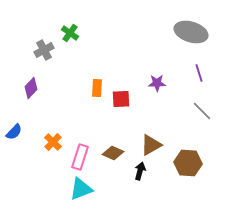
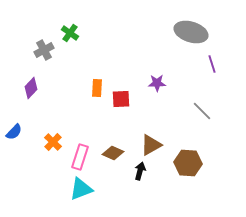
purple line: moved 13 px right, 9 px up
